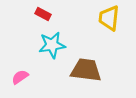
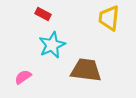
cyan star: rotated 16 degrees counterclockwise
pink semicircle: moved 3 px right
